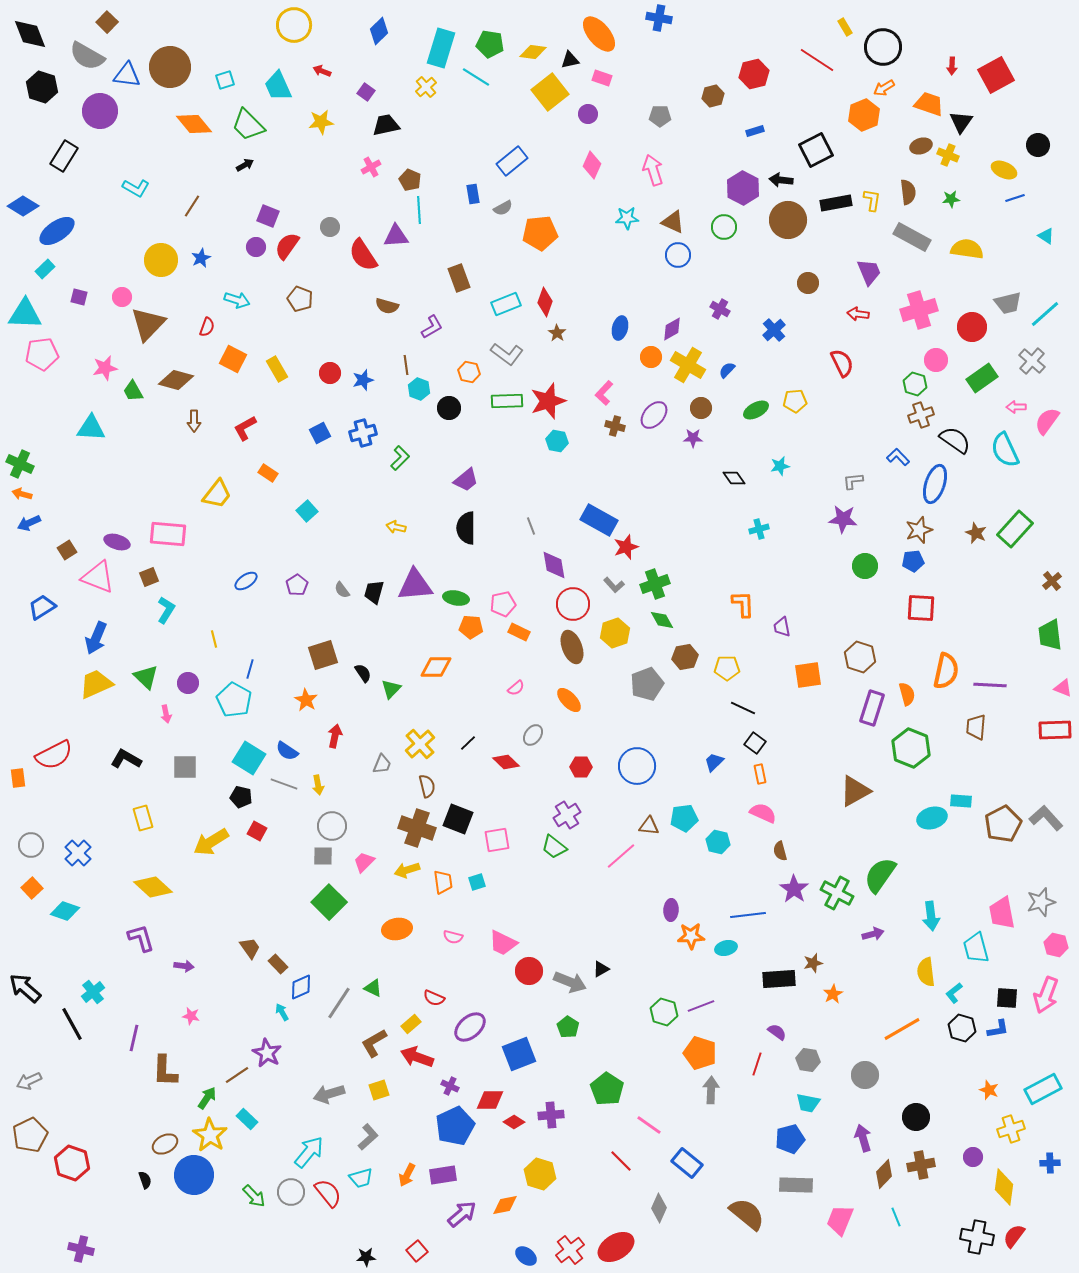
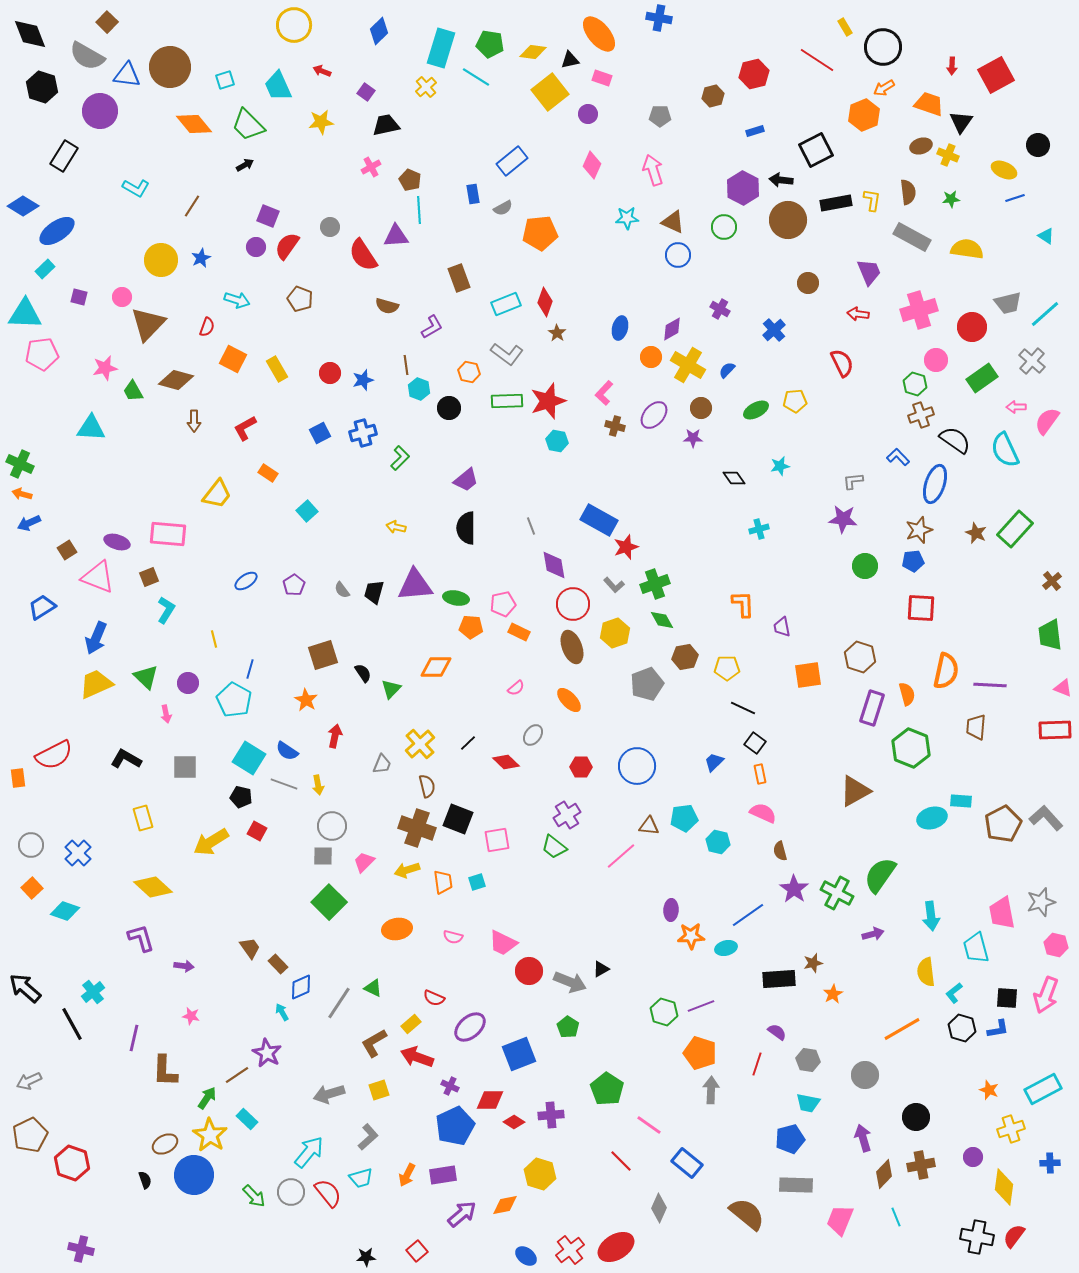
purple pentagon at (297, 585): moved 3 px left
blue line at (748, 915): rotated 28 degrees counterclockwise
